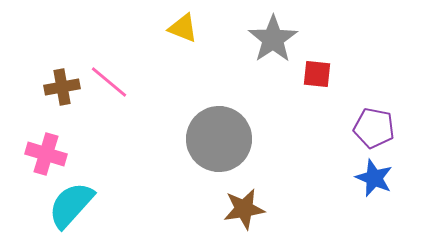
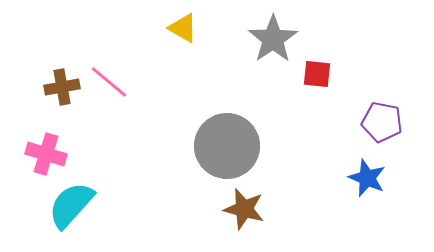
yellow triangle: rotated 8 degrees clockwise
purple pentagon: moved 8 px right, 6 px up
gray circle: moved 8 px right, 7 px down
blue star: moved 7 px left
brown star: rotated 24 degrees clockwise
